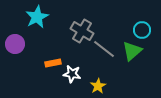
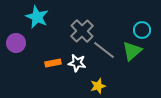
cyan star: rotated 20 degrees counterclockwise
gray cross: rotated 15 degrees clockwise
purple circle: moved 1 px right, 1 px up
gray line: moved 1 px down
white star: moved 5 px right, 11 px up
yellow star: rotated 14 degrees clockwise
